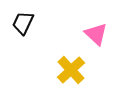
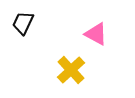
pink triangle: rotated 15 degrees counterclockwise
